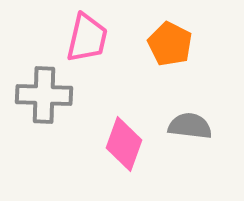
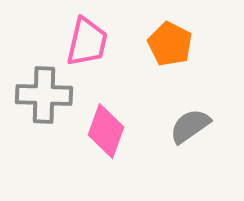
pink trapezoid: moved 4 px down
gray semicircle: rotated 42 degrees counterclockwise
pink diamond: moved 18 px left, 13 px up
